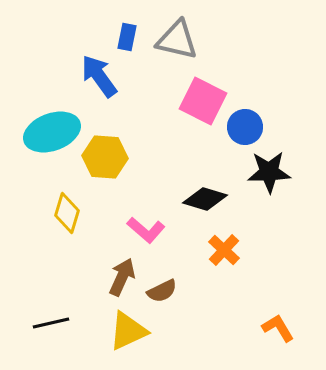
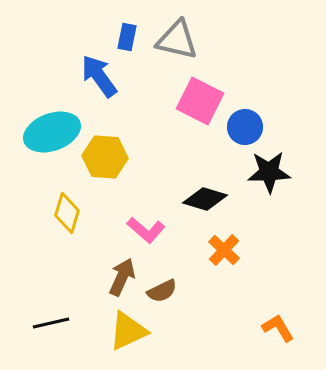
pink square: moved 3 px left
